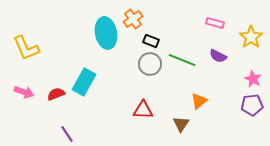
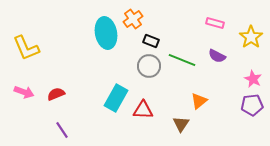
purple semicircle: moved 1 px left
gray circle: moved 1 px left, 2 px down
cyan rectangle: moved 32 px right, 16 px down
purple line: moved 5 px left, 4 px up
